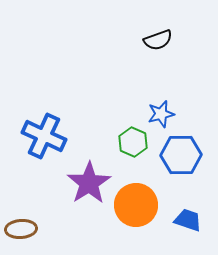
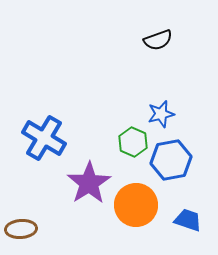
blue cross: moved 2 px down; rotated 6 degrees clockwise
blue hexagon: moved 10 px left, 5 px down; rotated 9 degrees counterclockwise
